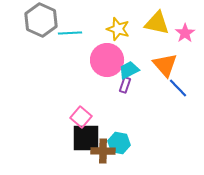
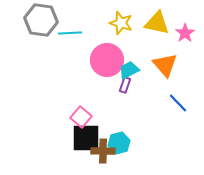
gray hexagon: rotated 16 degrees counterclockwise
yellow star: moved 3 px right, 6 px up
blue line: moved 15 px down
cyan hexagon: rotated 25 degrees counterclockwise
